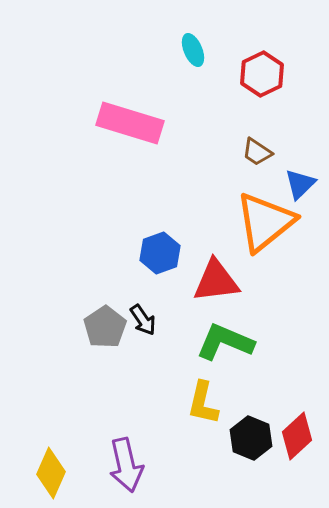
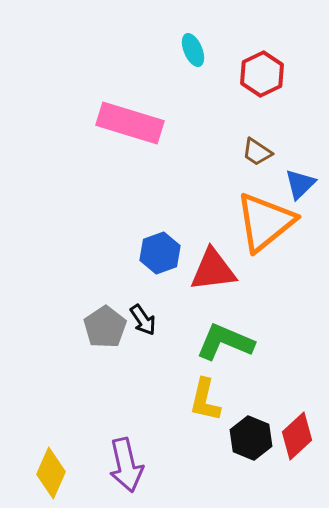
red triangle: moved 3 px left, 11 px up
yellow L-shape: moved 2 px right, 3 px up
